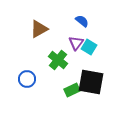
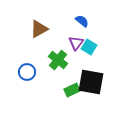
blue circle: moved 7 px up
